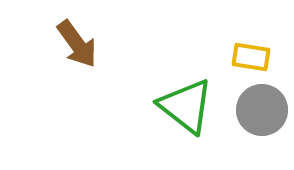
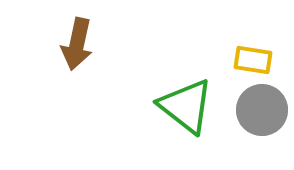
brown arrow: rotated 48 degrees clockwise
yellow rectangle: moved 2 px right, 3 px down
